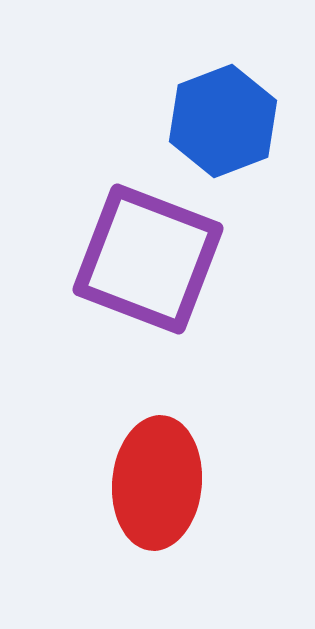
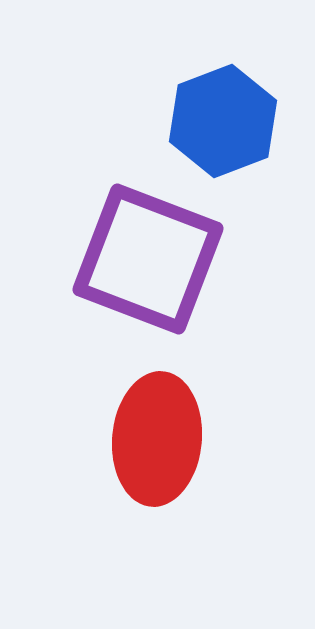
red ellipse: moved 44 px up
